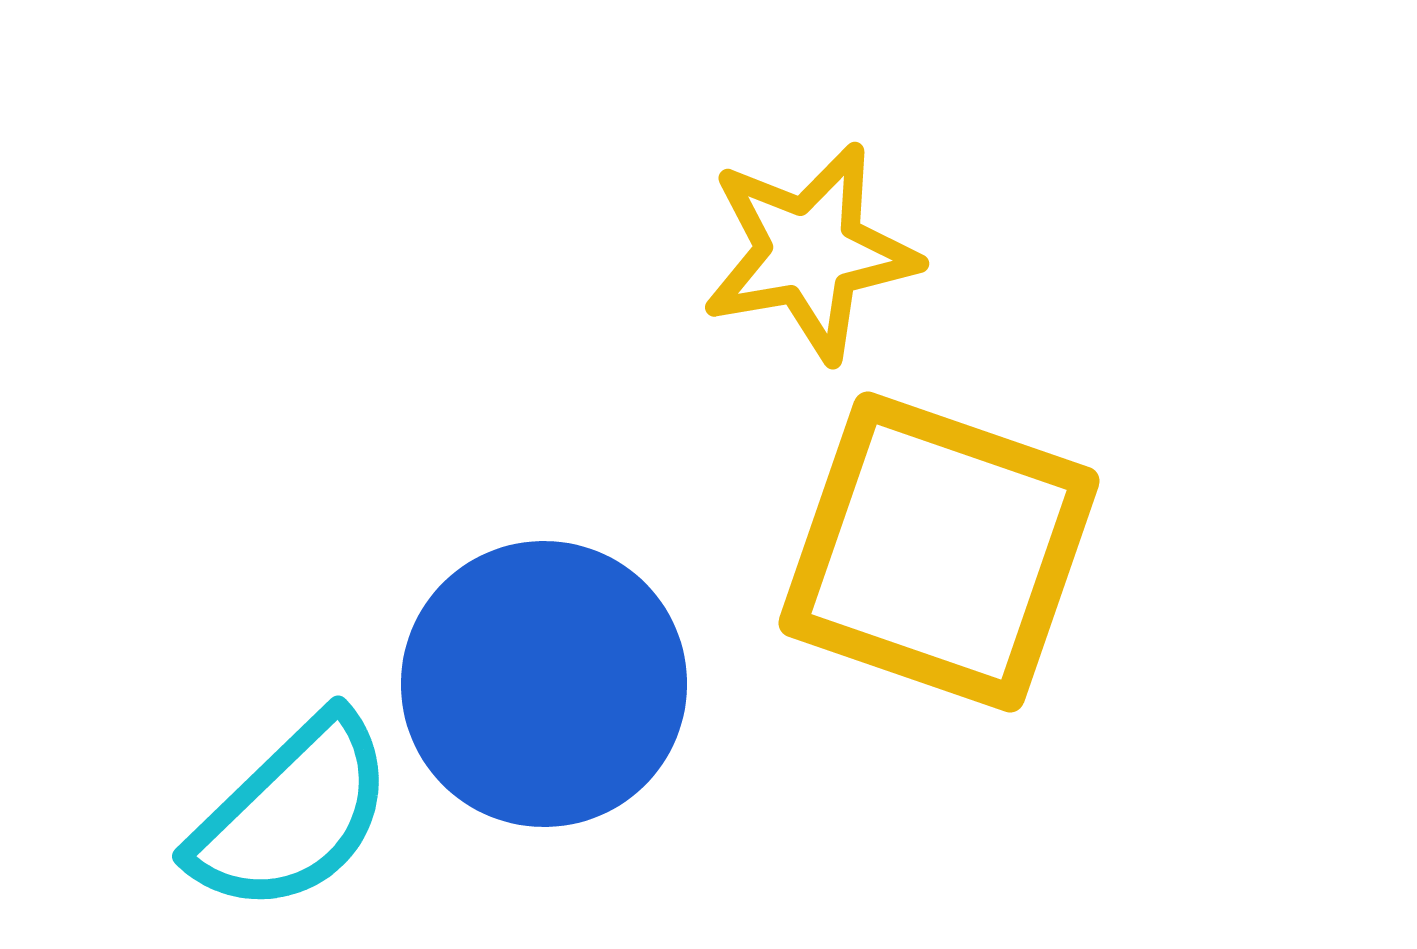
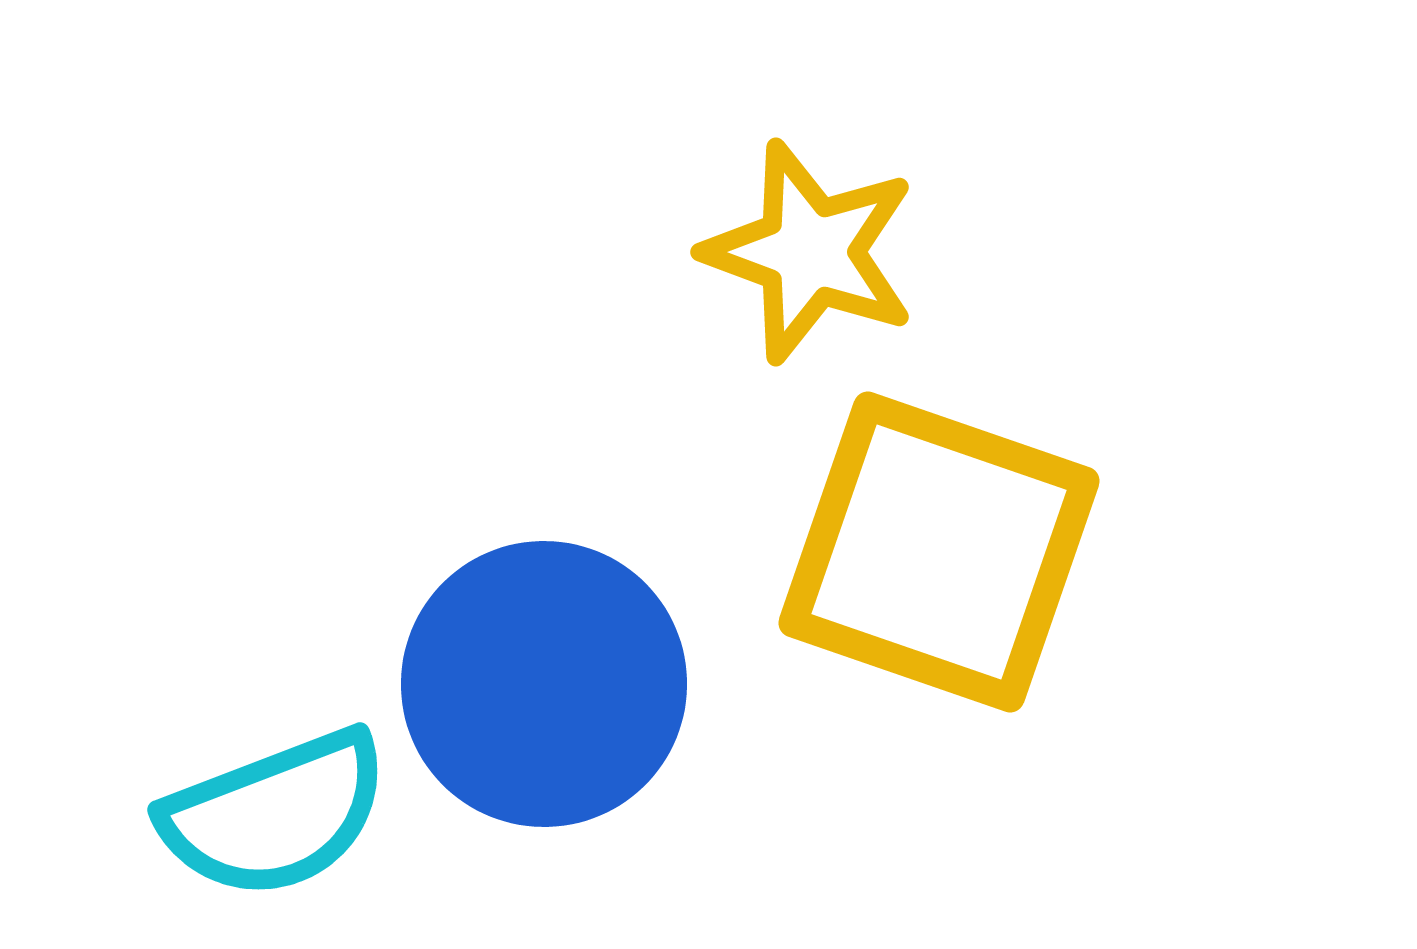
yellow star: rotated 30 degrees clockwise
cyan semicircle: moved 17 px left; rotated 23 degrees clockwise
